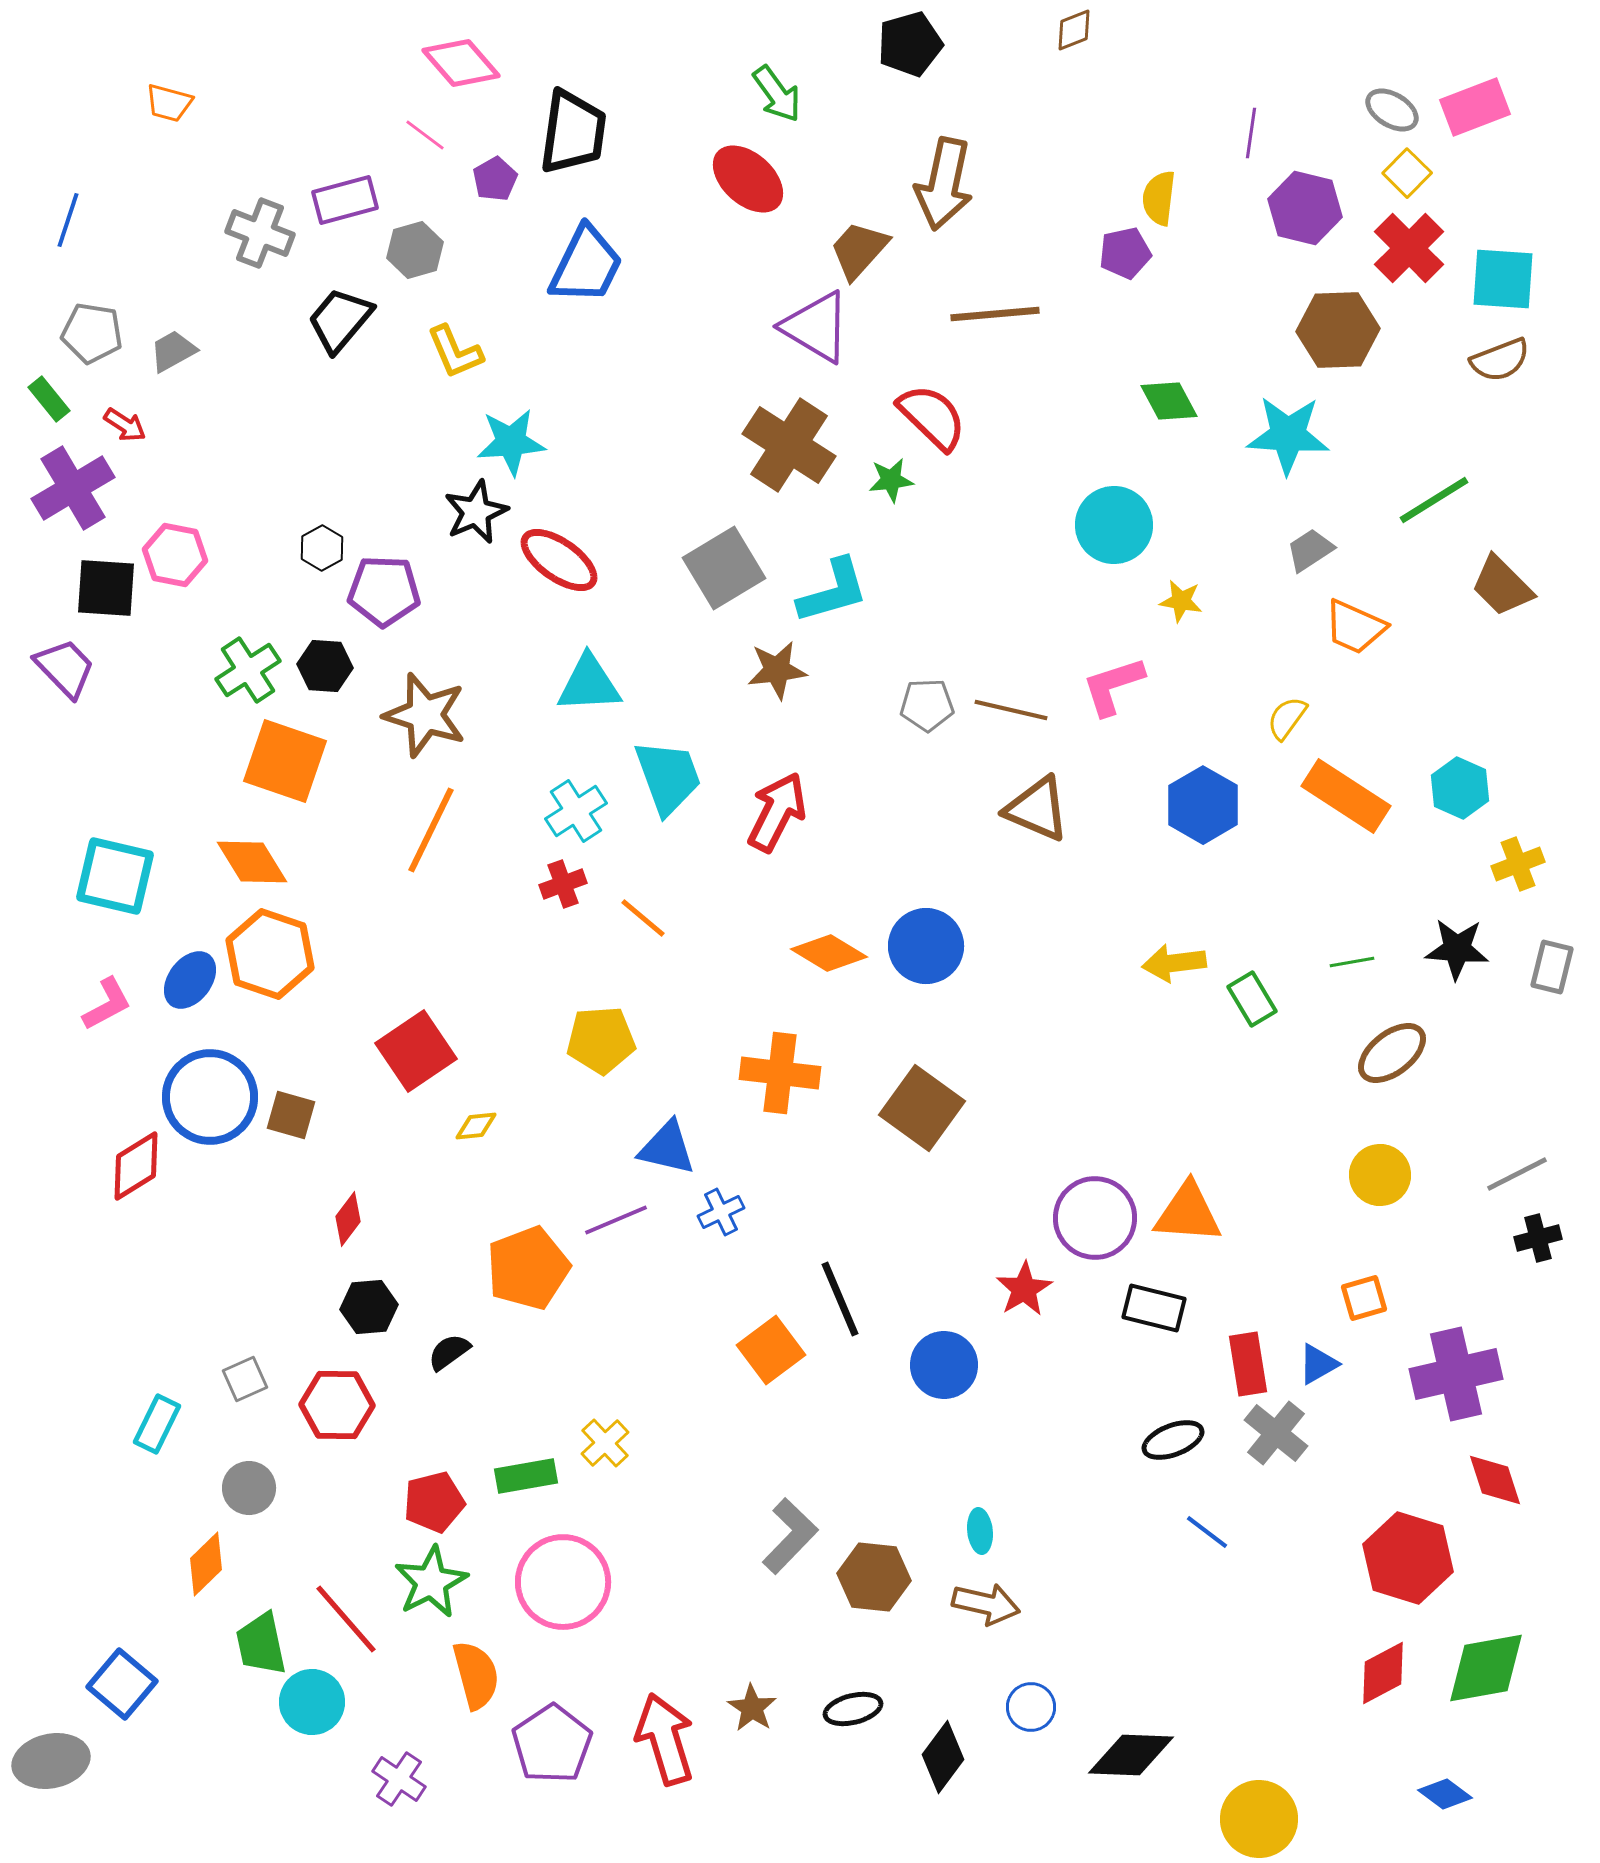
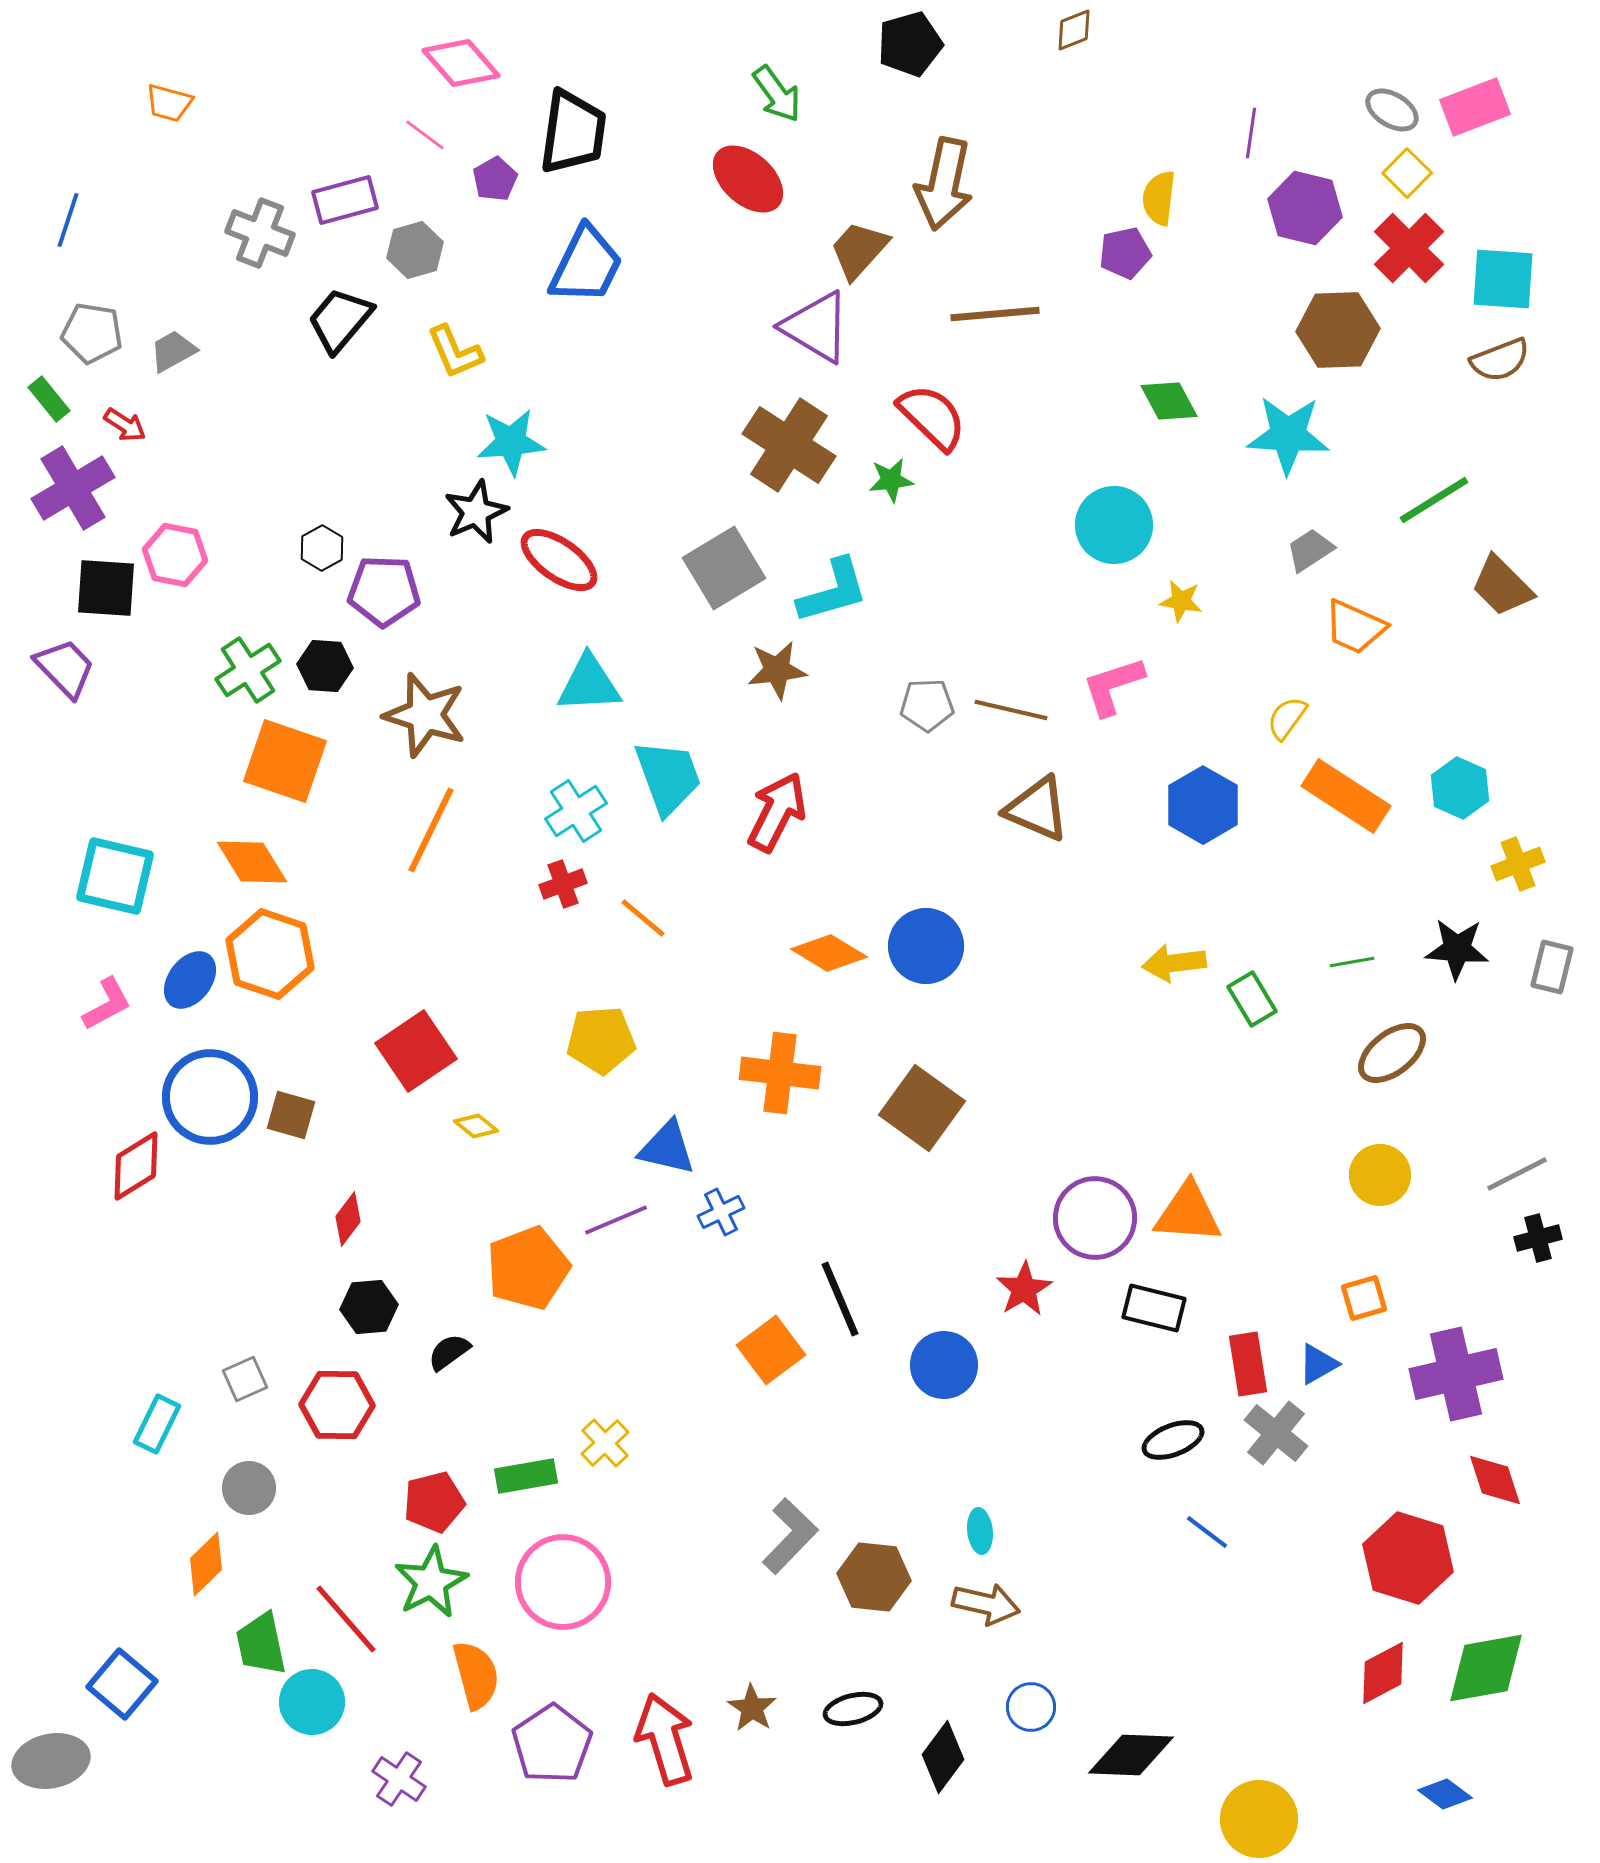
yellow diamond at (476, 1126): rotated 45 degrees clockwise
